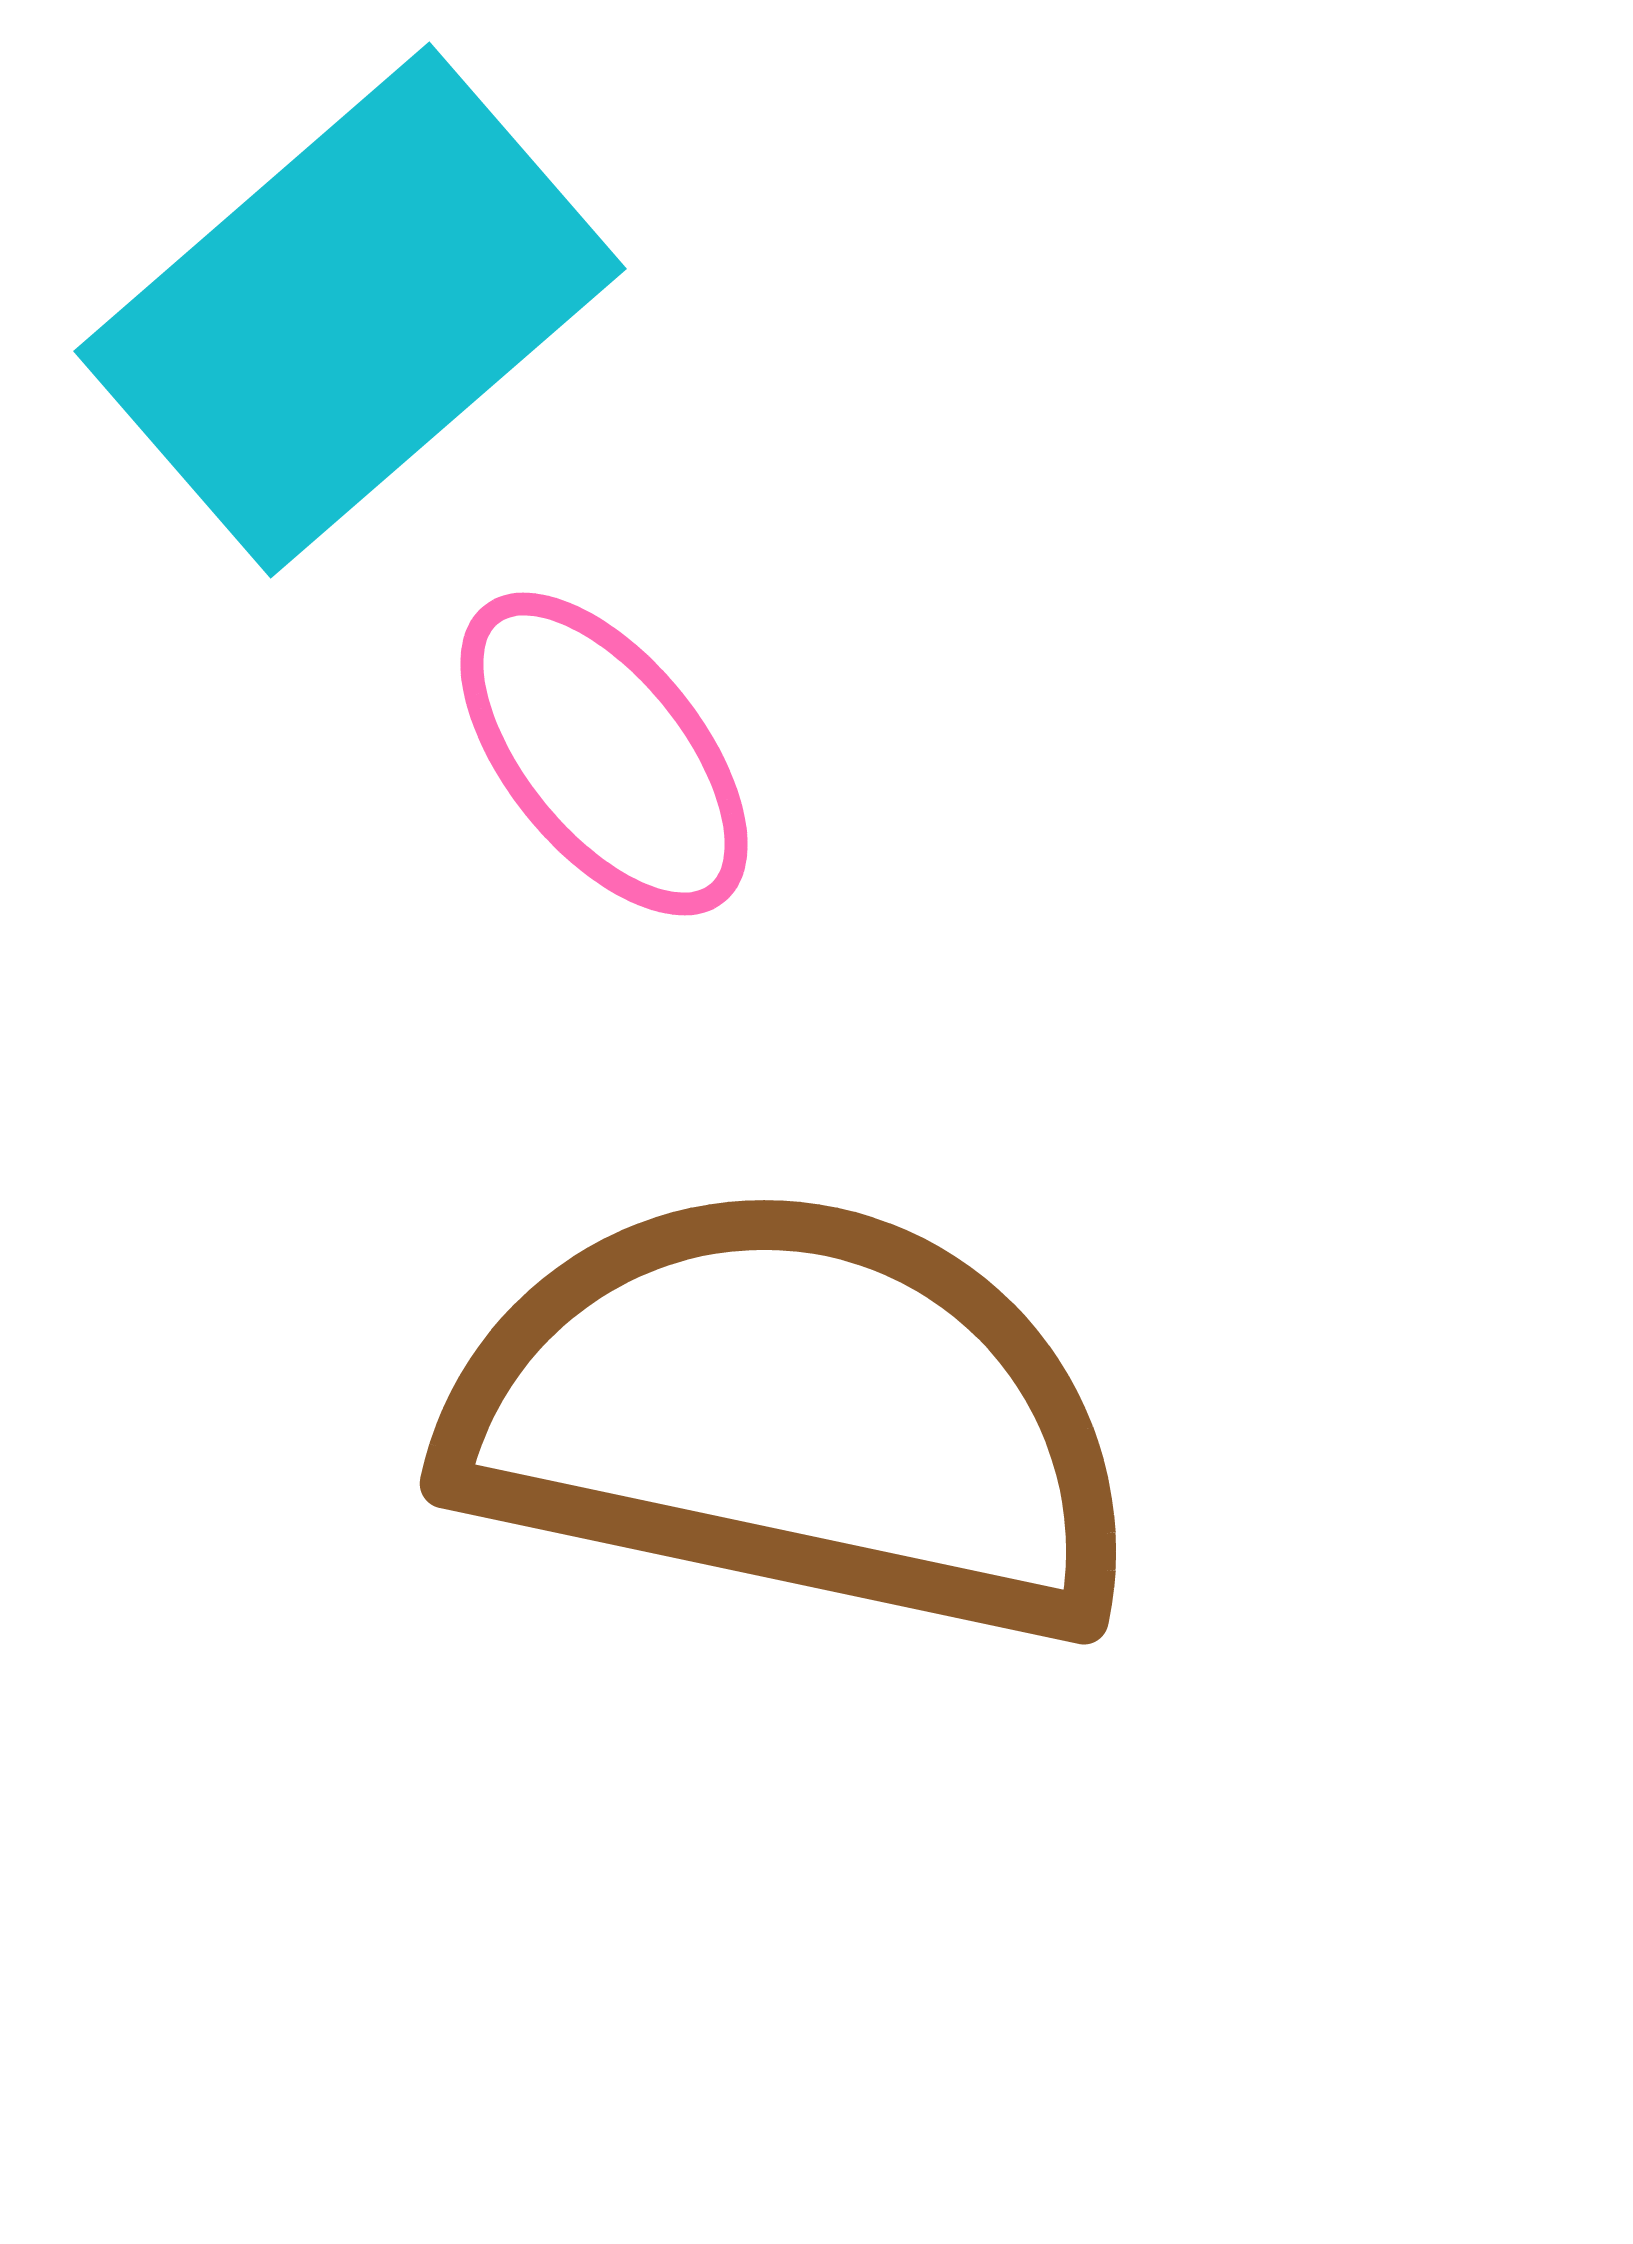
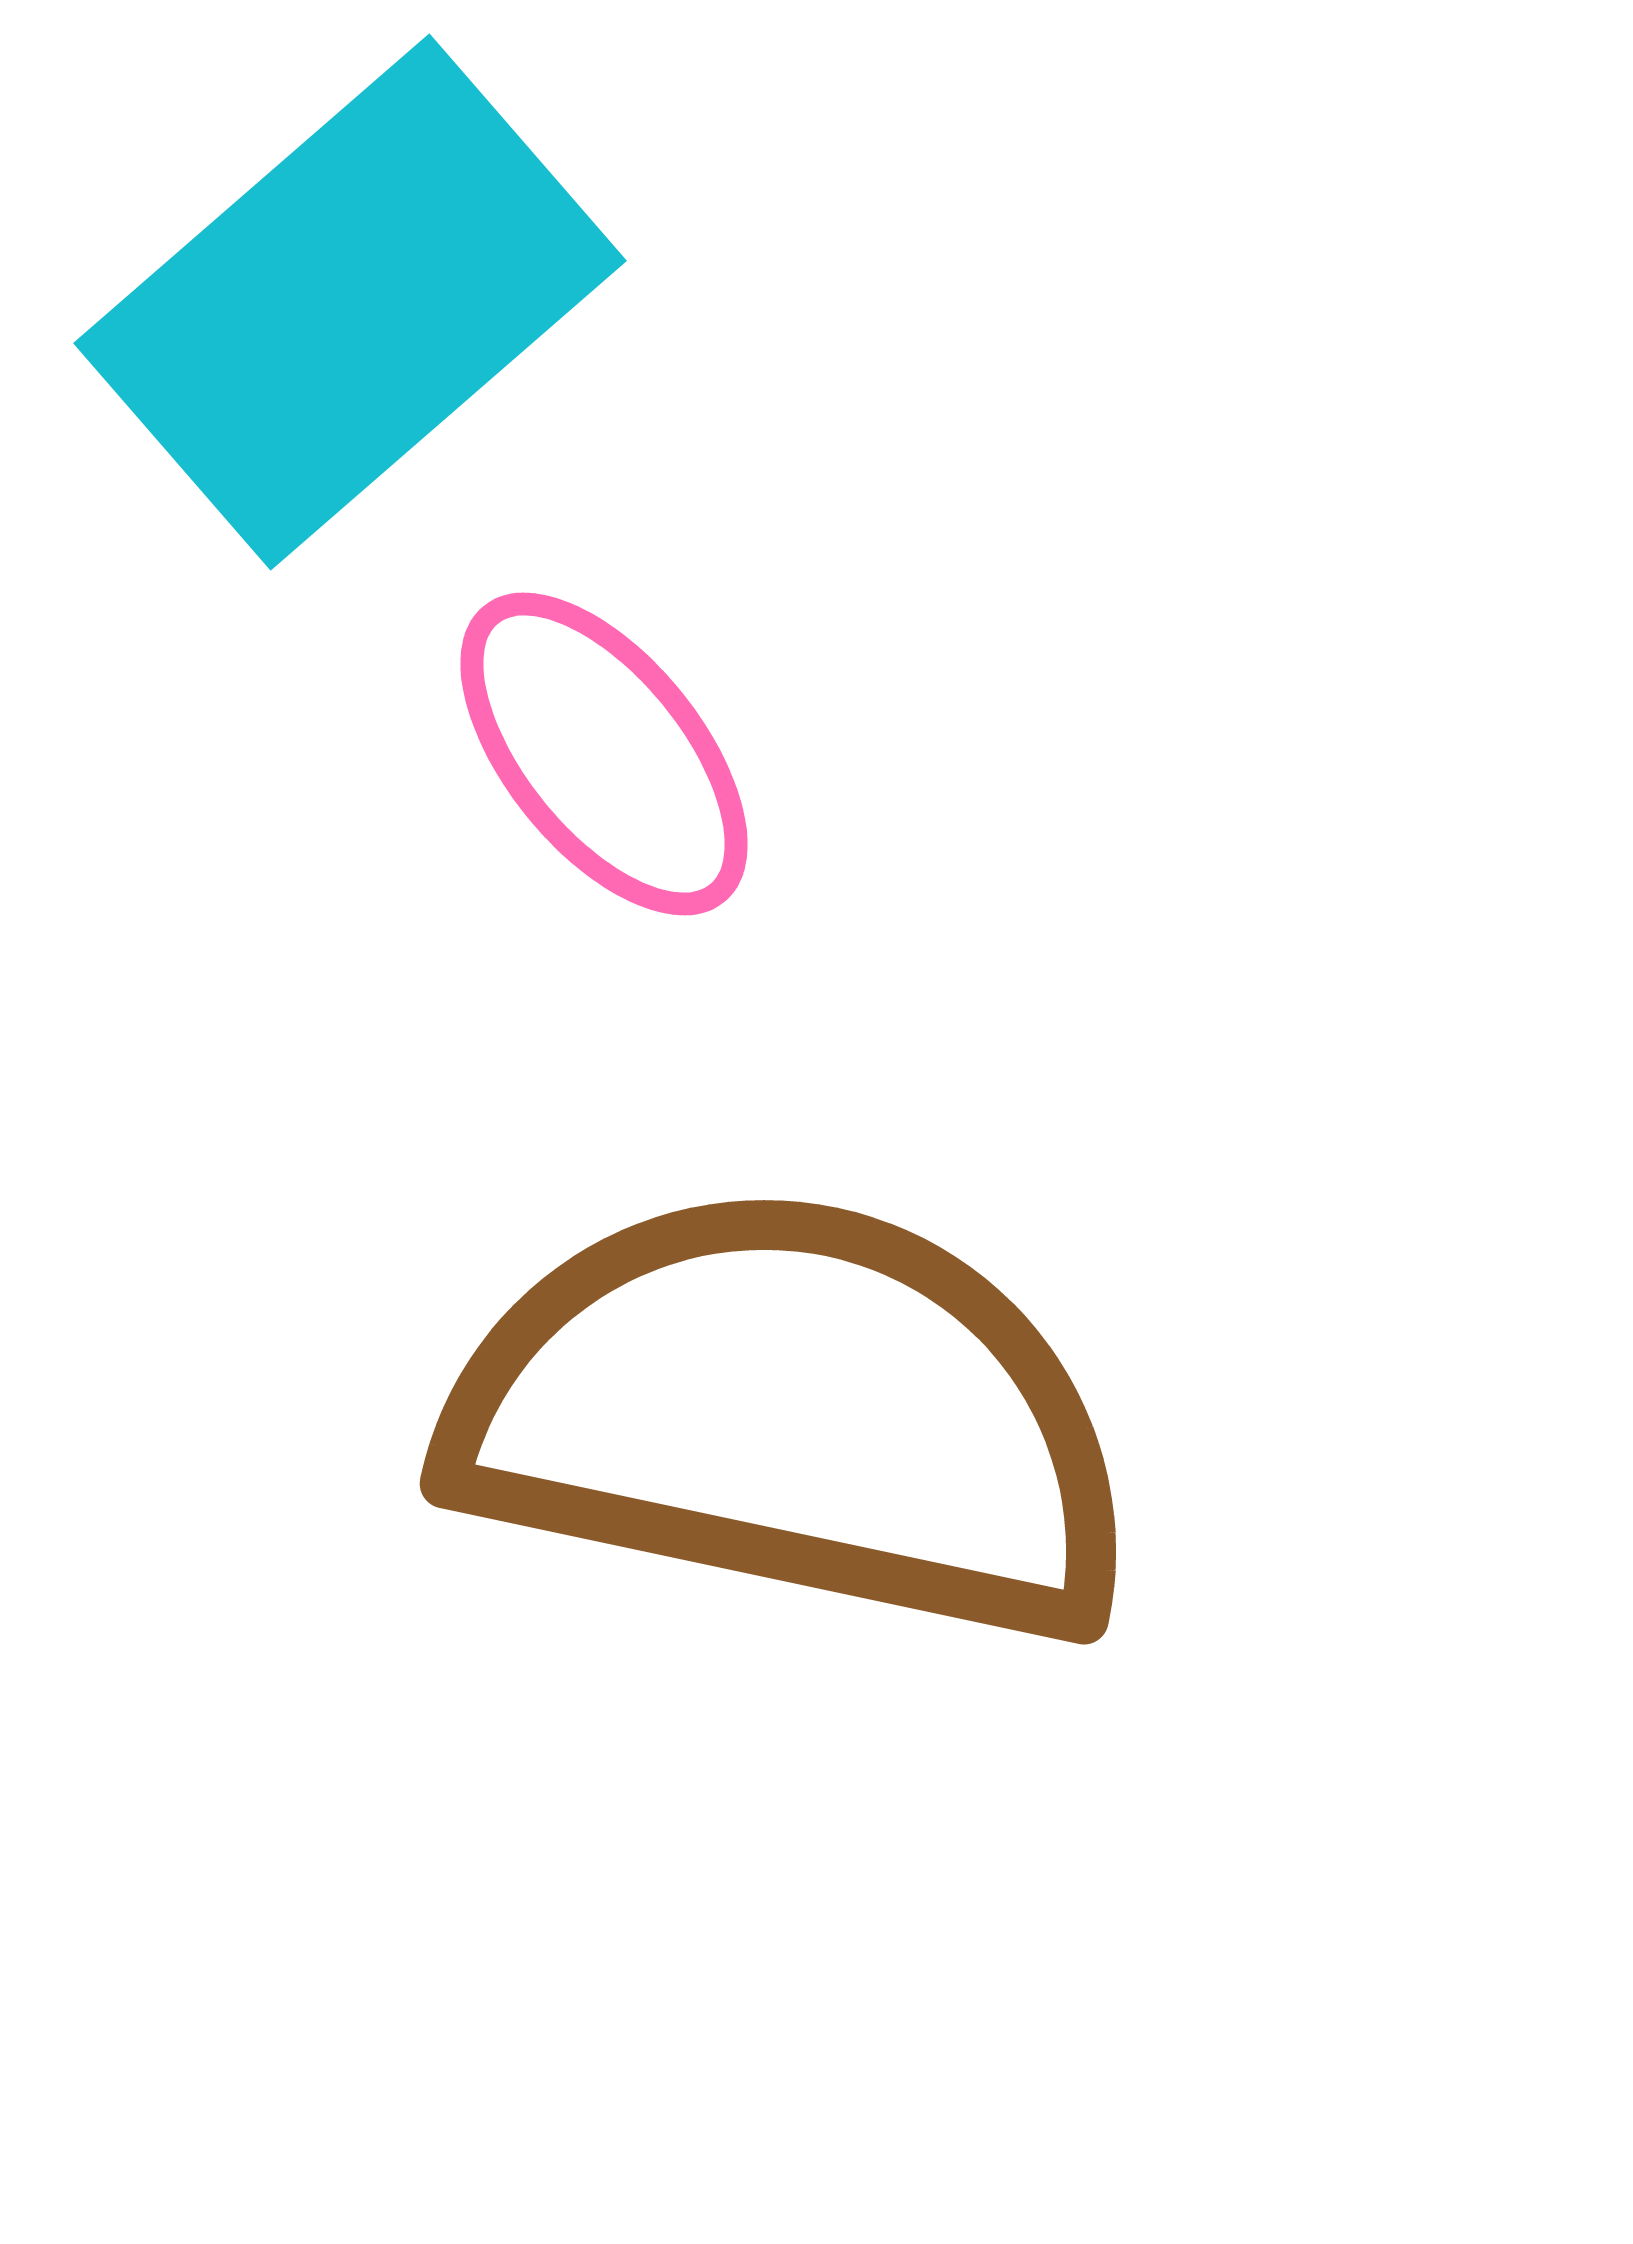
cyan rectangle: moved 8 px up
